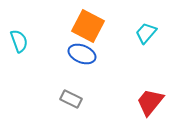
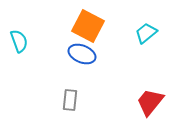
cyan trapezoid: rotated 10 degrees clockwise
gray rectangle: moved 1 px left, 1 px down; rotated 70 degrees clockwise
